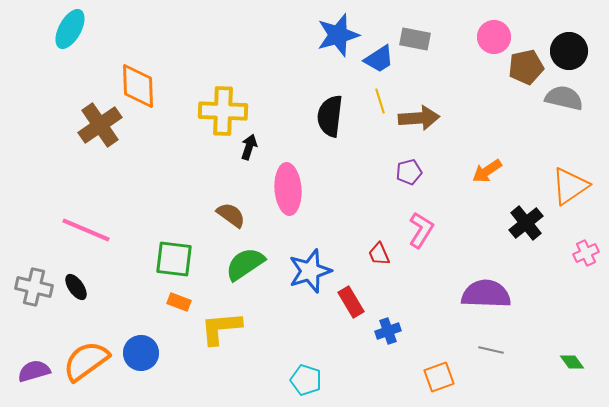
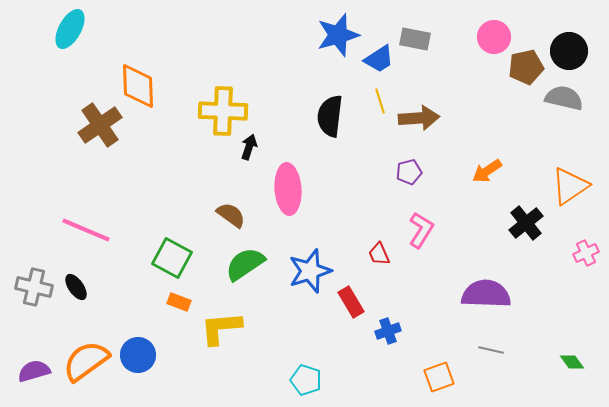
green square at (174, 259): moved 2 px left, 1 px up; rotated 21 degrees clockwise
blue circle at (141, 353): moved 3 px left, 2 px down
